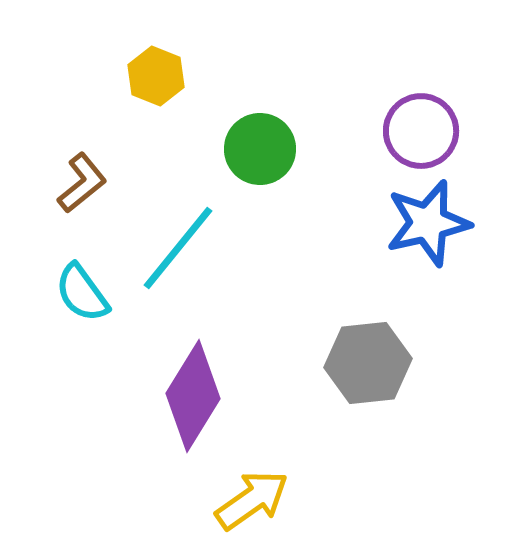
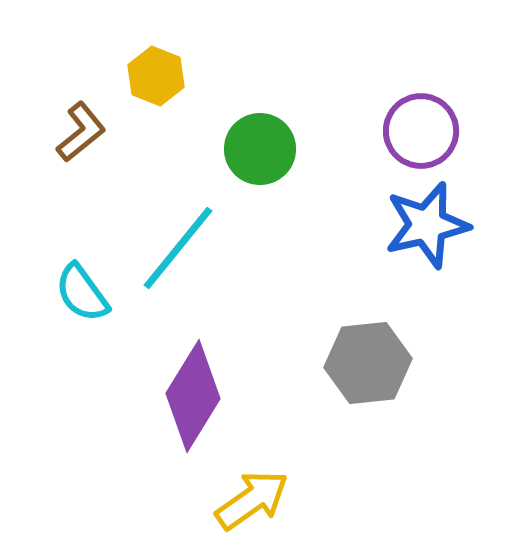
brown L-shape: moved 1 px left, 51 px up
blue star: moved 1 px left, 2 px down
